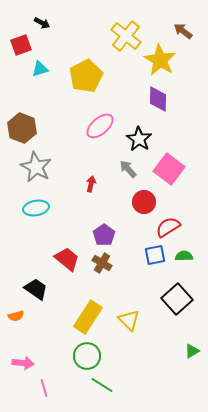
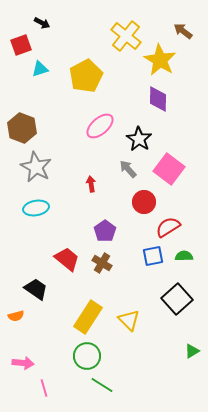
red arrow: rotated 21 degrees counterclockwise
purple pentagon: moved 1 px right, 4 px up
blue square: moved 2 px left, 1 px down
